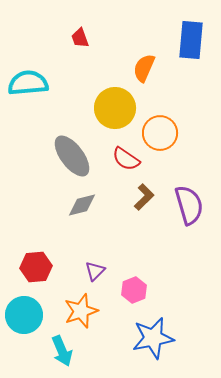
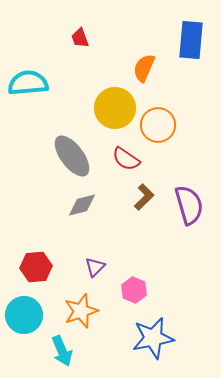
orange circle: moved 2 px left, 8 px up
purple triangle: moved 4 px up
pink hexagon: rotated 15 degrees counterclockwise
